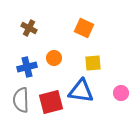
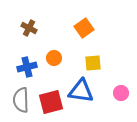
orange square: rotated 30 degrees clockwise
